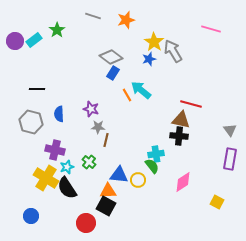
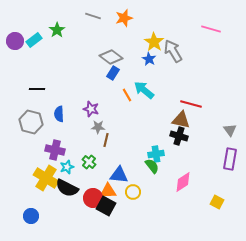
orange star: moved 2 px left, 2 px up
blue star: rotated 24 degrees counterclockwise
cyan arrow: moved 3 px right
black cross: rotated 12 degrees clockwise
yellow circle: moved 5 px left, 12 px down
black semicircle: rotated 30 degrees counterclockwise
red circle: moved 7 px right, 25 px up
